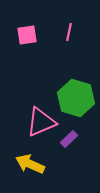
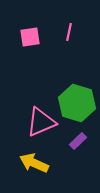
pink square: moved 3 px right, 2 px down
green hexagon: moved 1 px right, 5 px down
purple rectangle: moved 9 px right, 2 px down
yellow arrow: moved 4 px right, 1 px up
